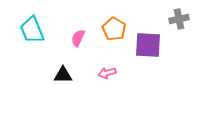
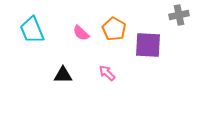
gray cross: moved 4 px up
pink semicircle: moved 3 px right, 5 px up; rotated 72 degrees counterclockwise
pink arrow: rotated 60 degrees clockwise
